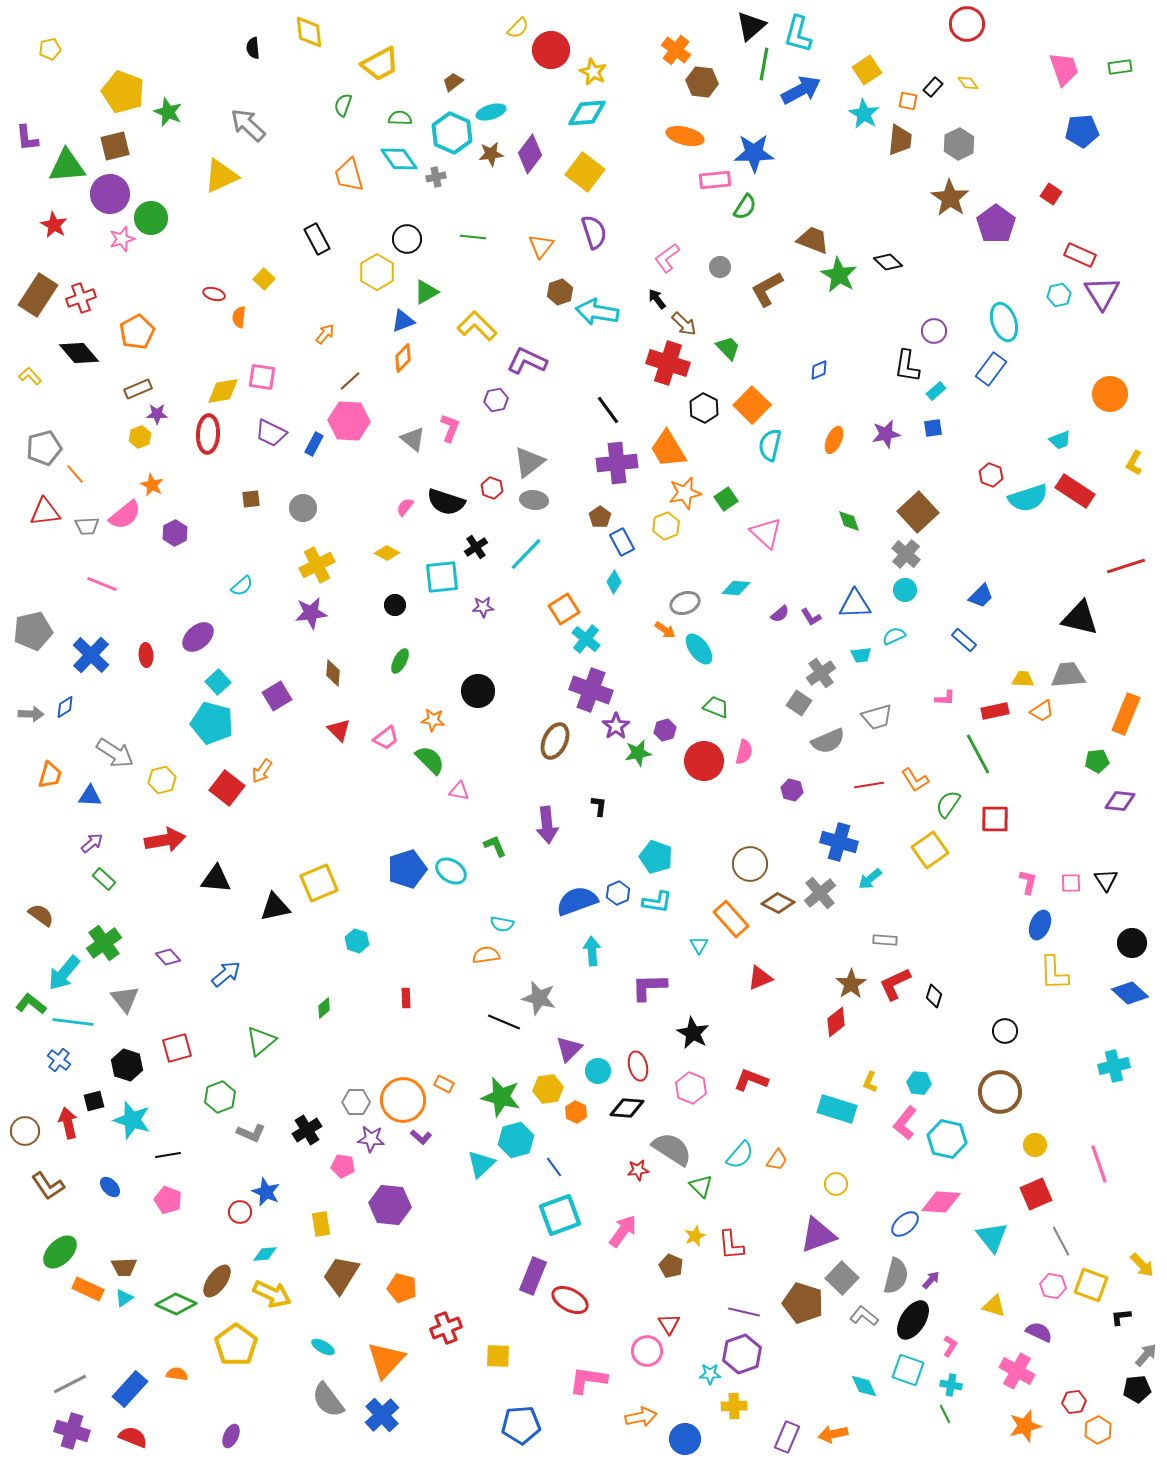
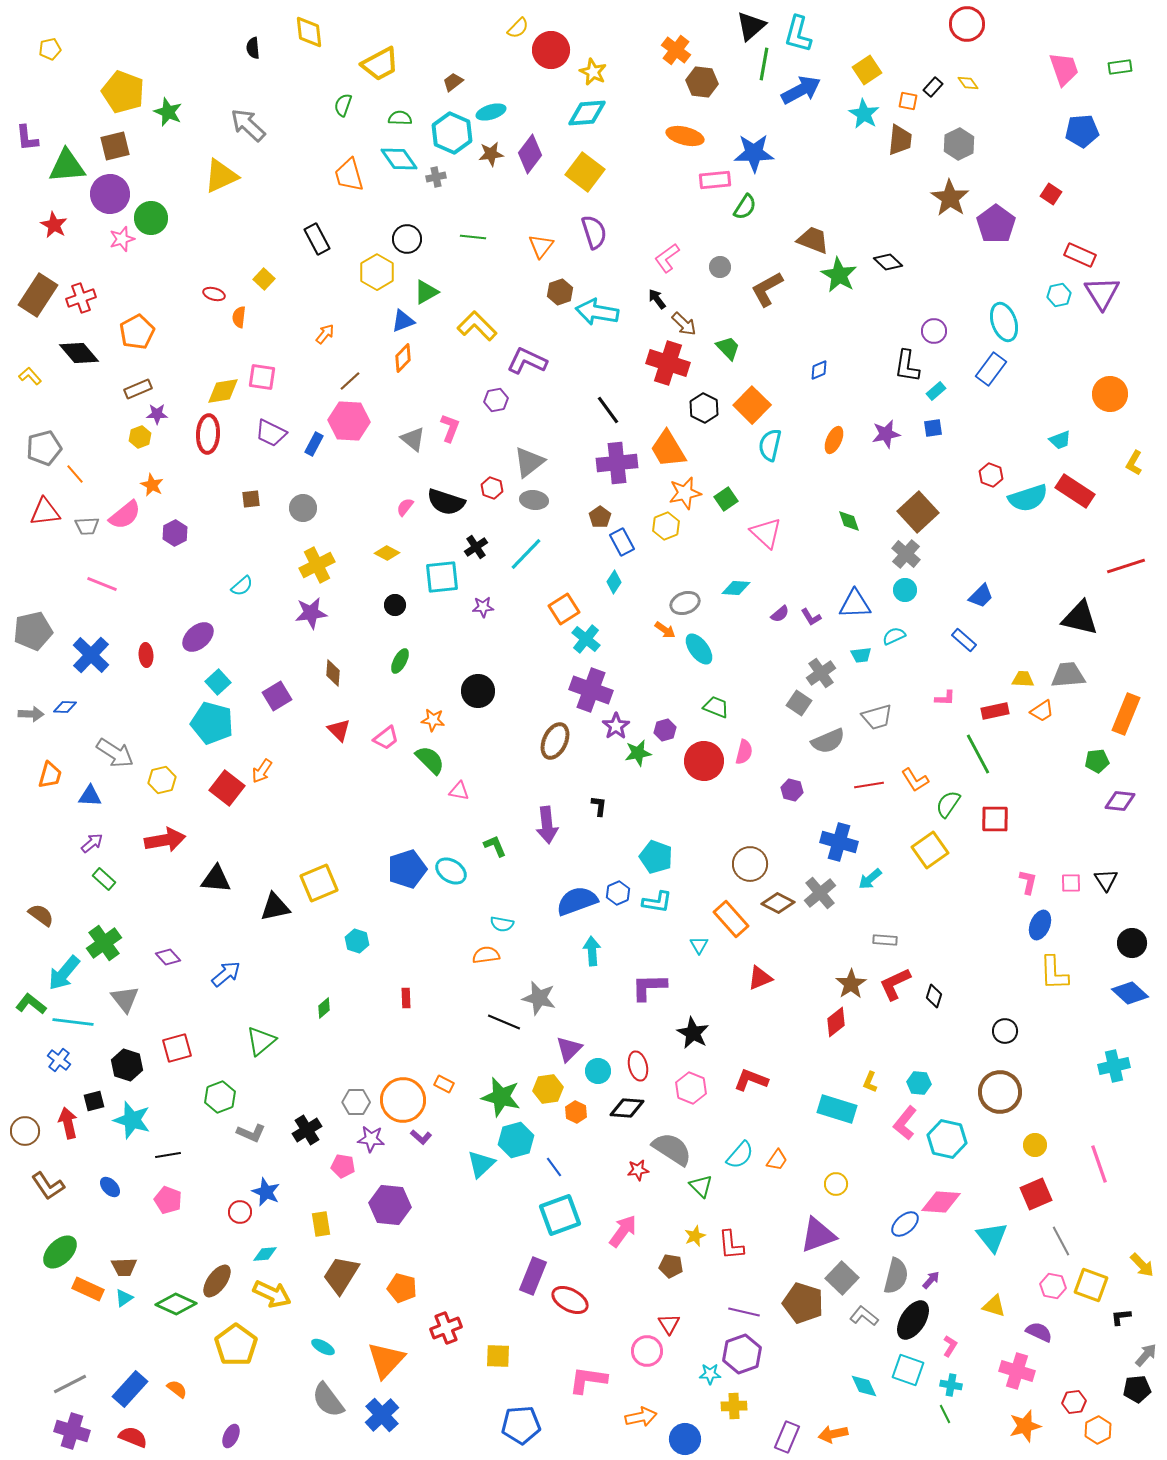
blue diamond at (65, 707): rotated 35 degrees clockwise
brown pentagon at (671, 1266): rotated 15 degrees counterclockwise
pink cross at (1017, 1371): rotated 12 degrees counterclockwise
orange semicircle at (177, 1374): moved 15 px down; rotated 30 degrees clockwise
